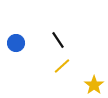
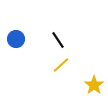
blue circle: moved 4 px up
yellow line: moved 1 px left, 1 px up
